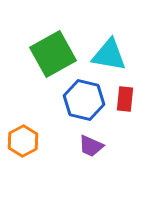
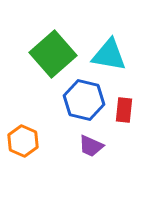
green square: rotated 12 degrees counterclockwise
red rectangle: moved 1 px left, 11 px down
orange hexagon: rotated 8 degrees counterclockwise
